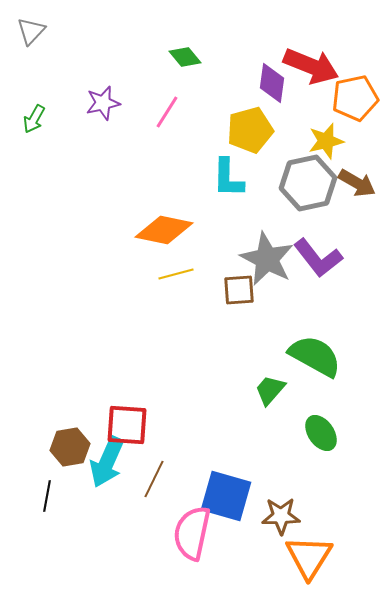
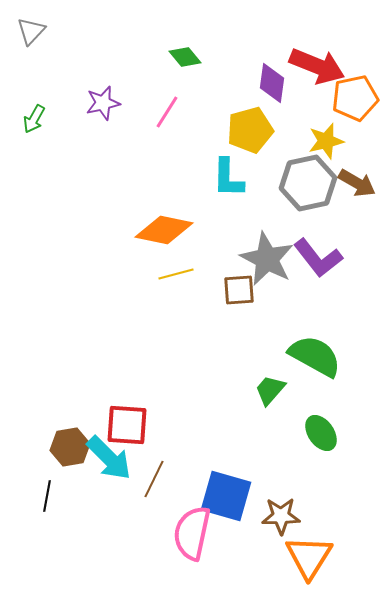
red arrow: moved 6 px right
cyan arrow: moved 2 px right, 4 px up; rotated 69 degrees counterclockwise
